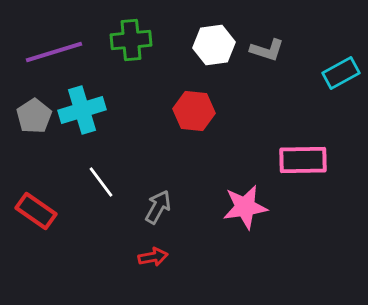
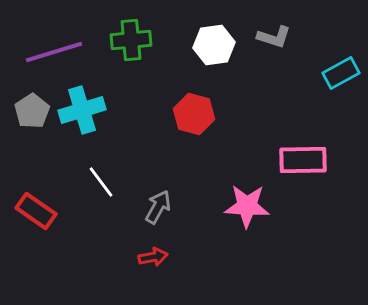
gray L-shape: moved 7 px right, 13 px up
red hexagon: moved 3 px down; rotated 9 degrees clockwise
gray pentagon: moved 2 px left, 5 px up
pink star: moved 2 px right, 1 px up; rotated 12 degrees clockwise
